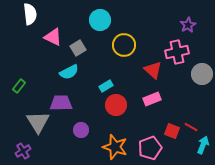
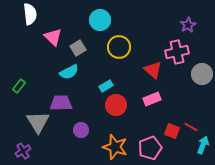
pink triangle: rotated 18 degrees clockwise
yellow circle: moved 5 px left, 2 px down
